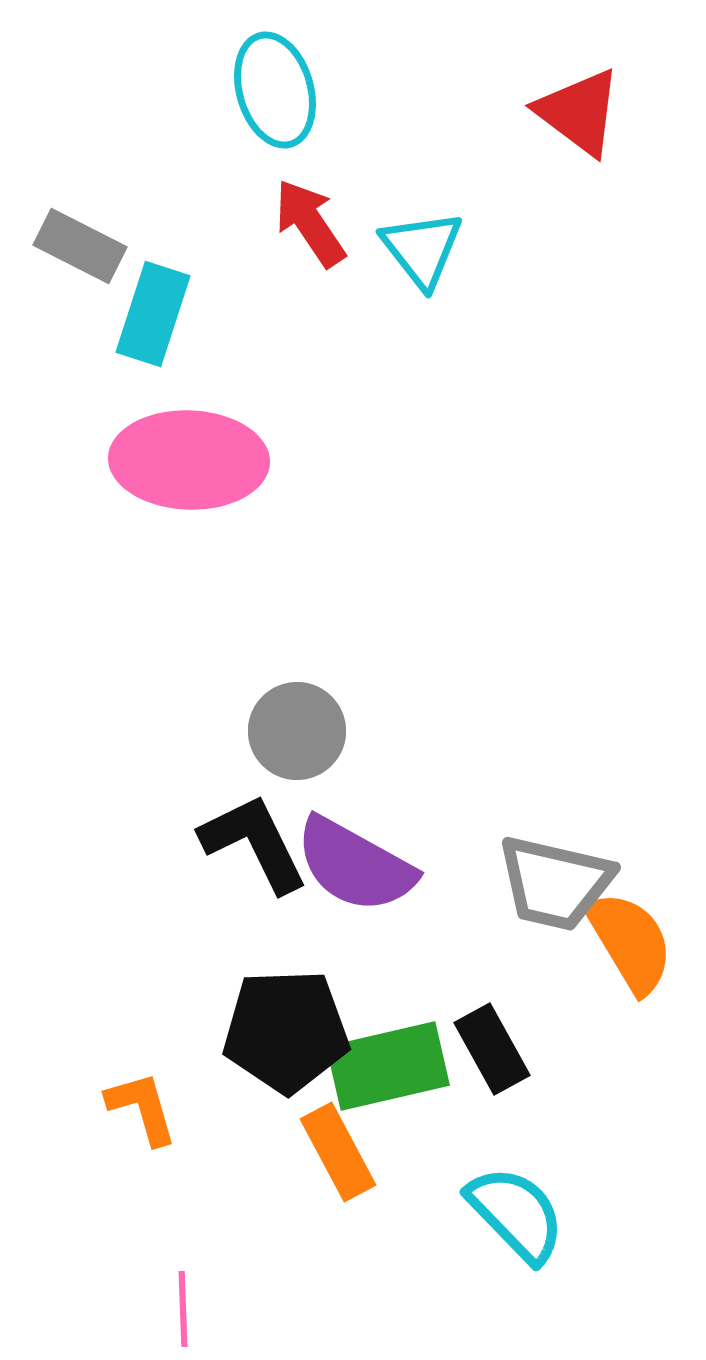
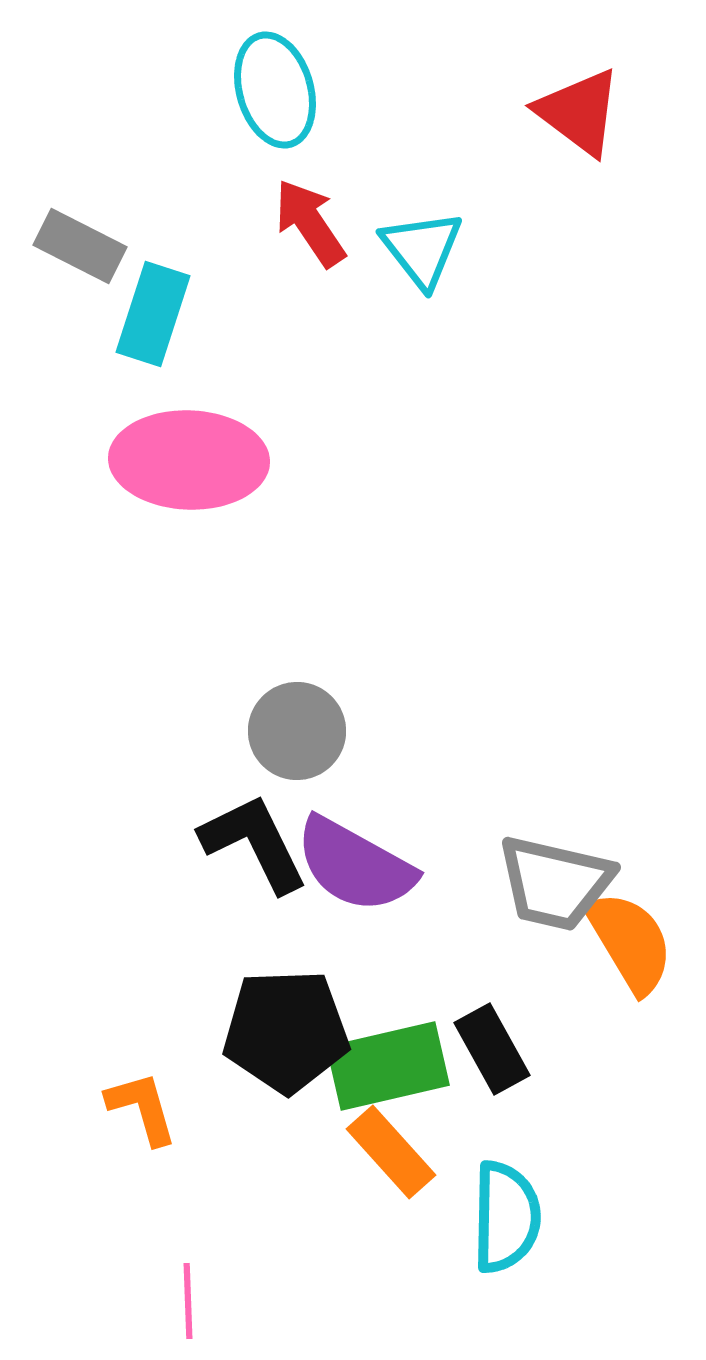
orange rectangle: moved 53 px right; rotated 14 degrees counterclockwise
cyan semicircle: moved 10 px left, 3 px down; rotated 45 degrees clockwise
pink line: moved 5 px right, 8 px up
